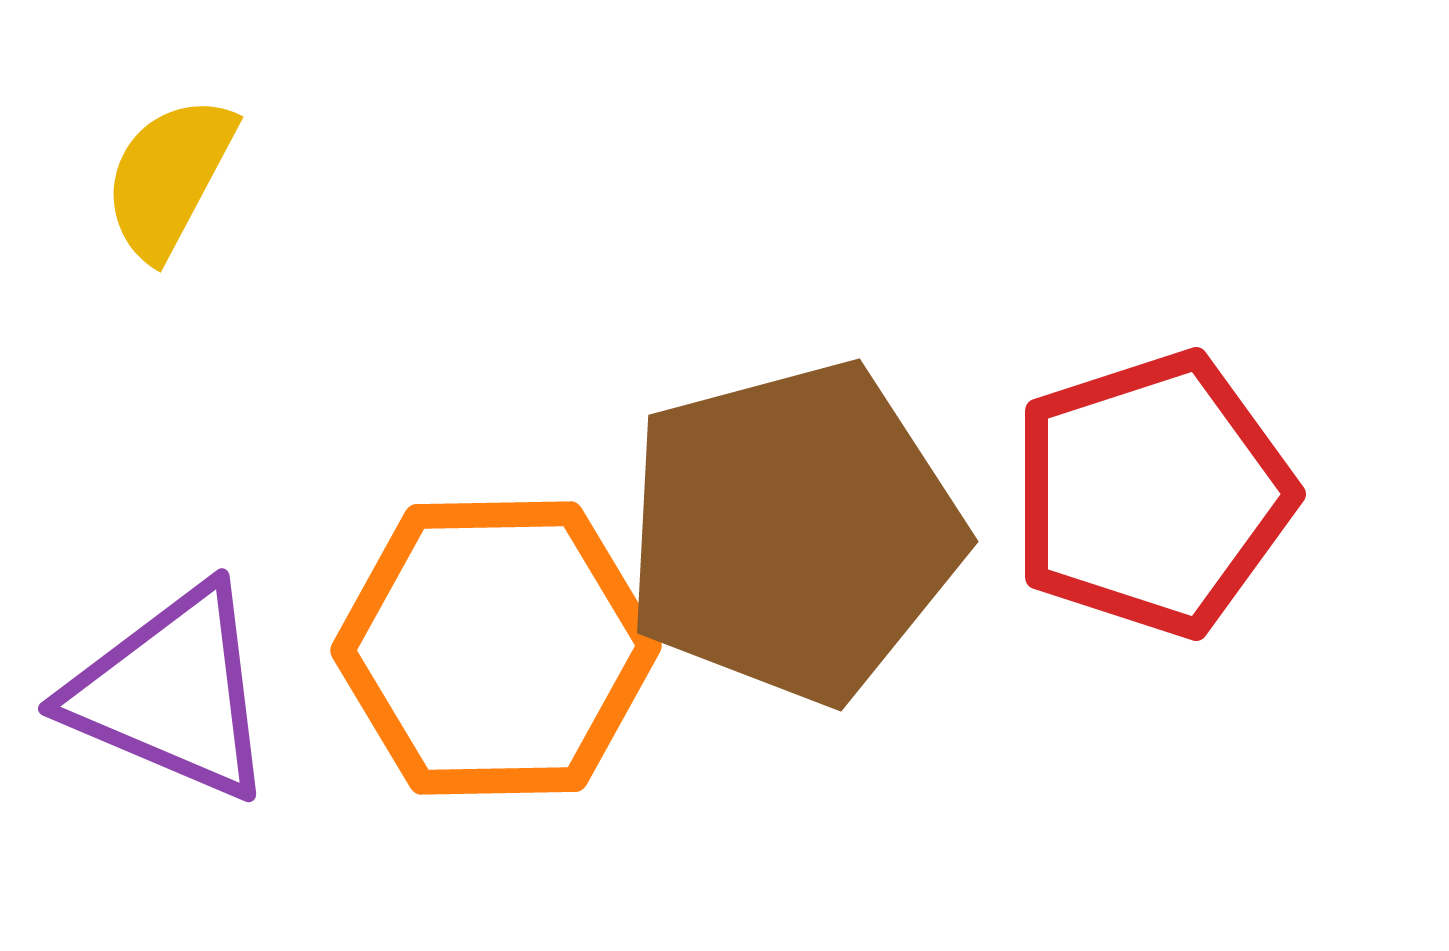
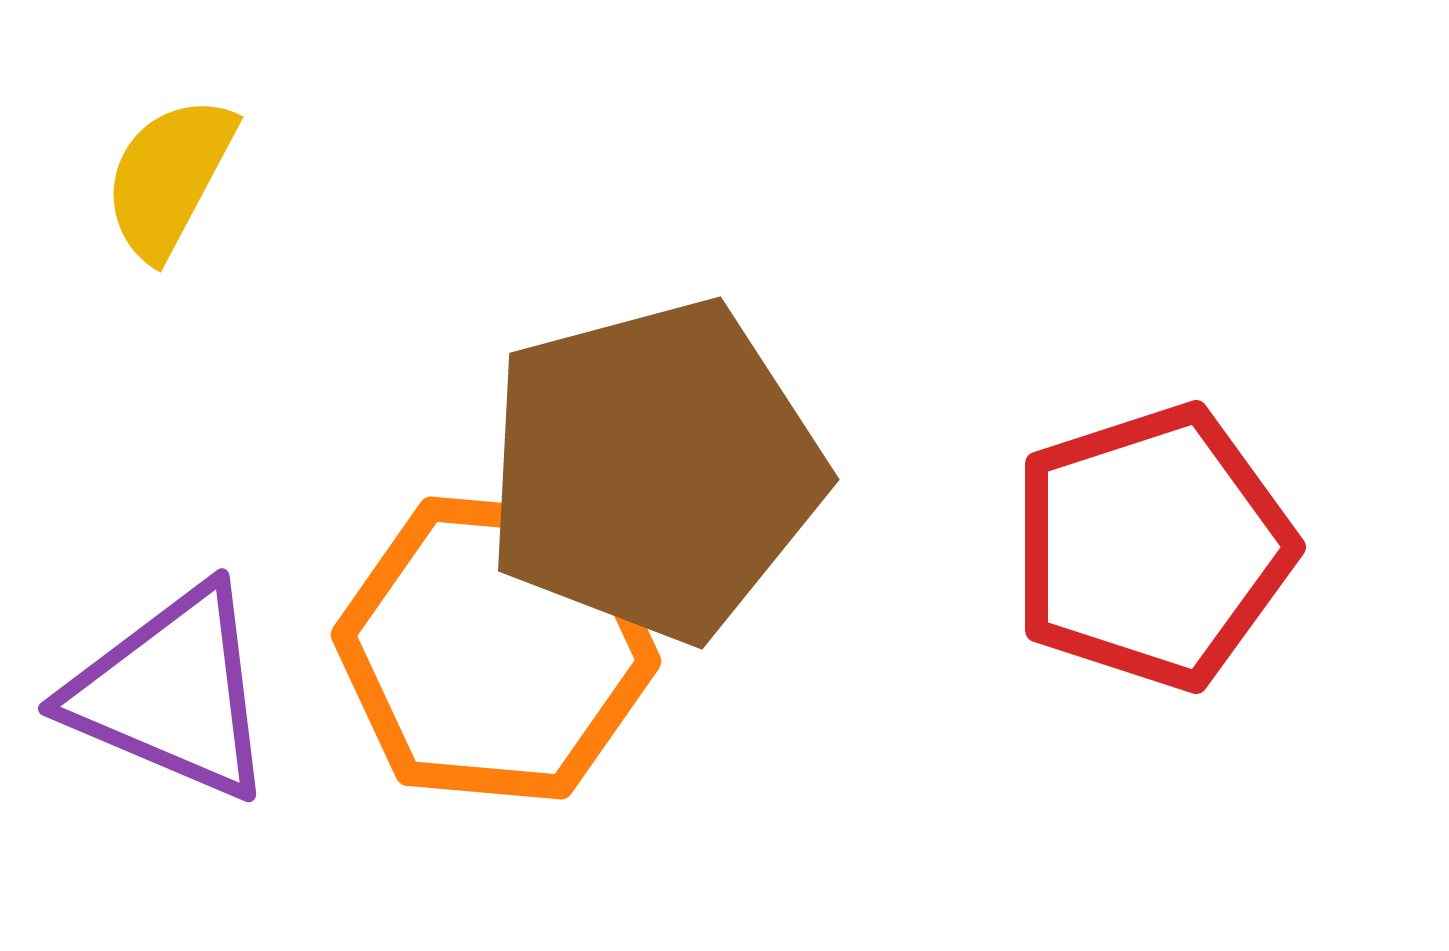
red pentagon: moved 53 px down
brown pentagon: moved 139 px left, 62 px up
orange hexagon: rotated 6 degrees clockwise
